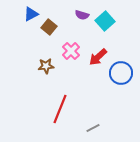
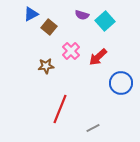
blue circle: moved 10 px down
